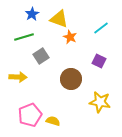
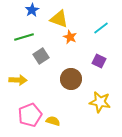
blue star: moved 4 px up
yellow arrow: moved 3 px down
